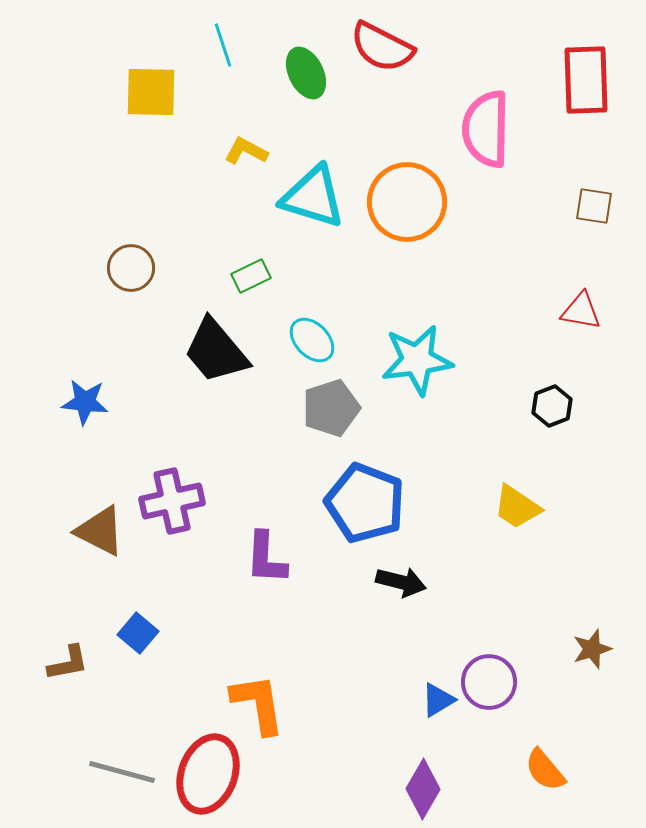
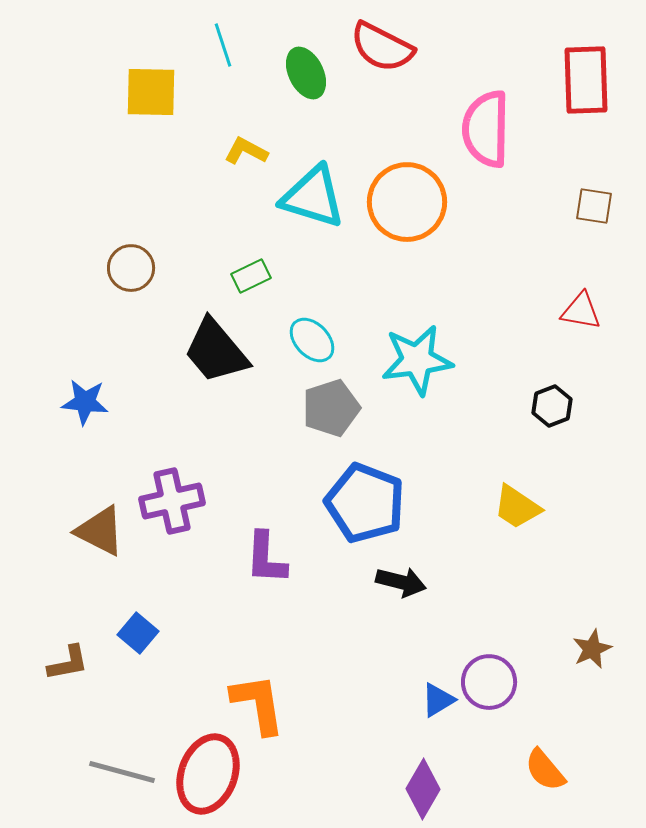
brown star: rotated 6 degrees counterclockwise
